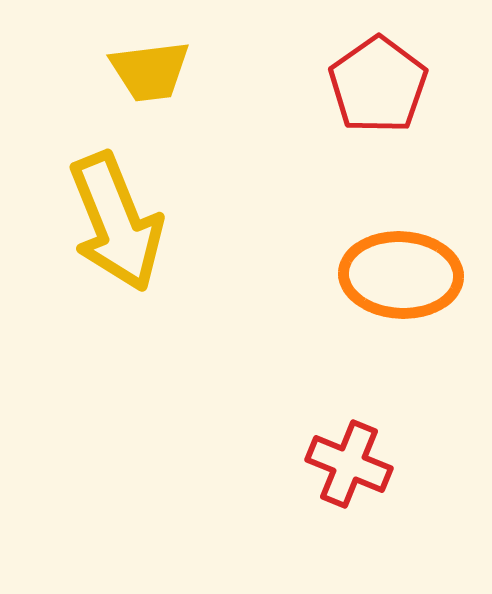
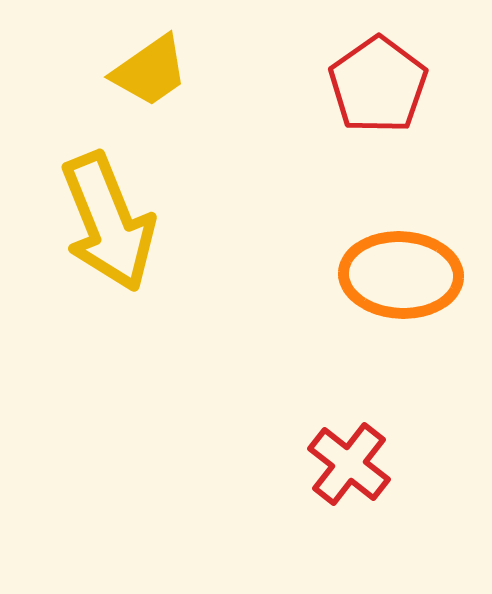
yellow trapezoid: rotated 28 degrees counterclockwise
yellow arrow: moved 8 px left
red cross: rotated 16 degrees clockwise
